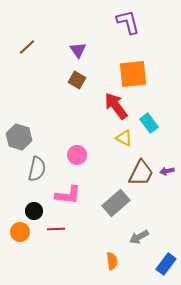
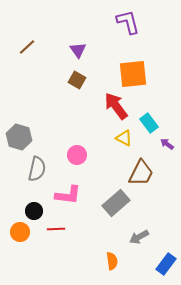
purple arrow: moved 27 px up; rotated 48 degrees clockwise
